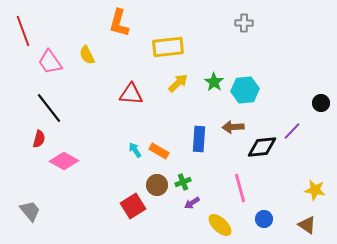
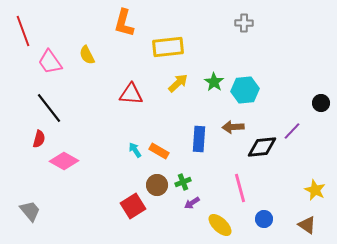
orange L-shape: moved 5 px right
yellow star: rotated 15 degrees clockwise
